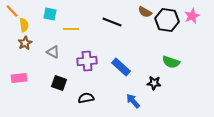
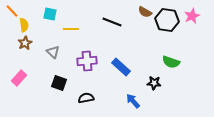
gray triangle: rotated 16 degrees clockwise
pink rectangle: rotated 42 degrees counterclockwise
